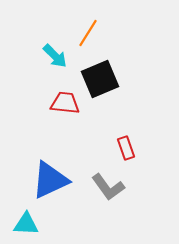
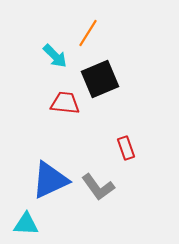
gray L-shape: moved 10 px left
